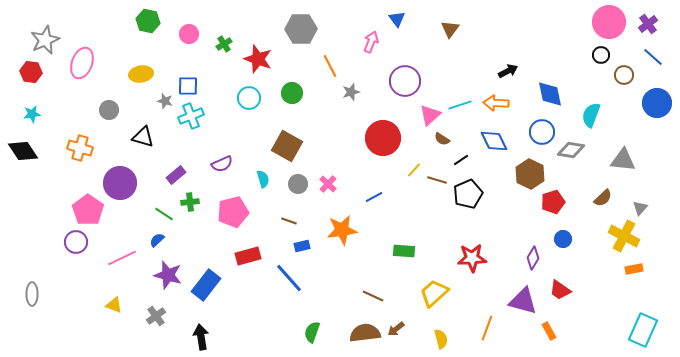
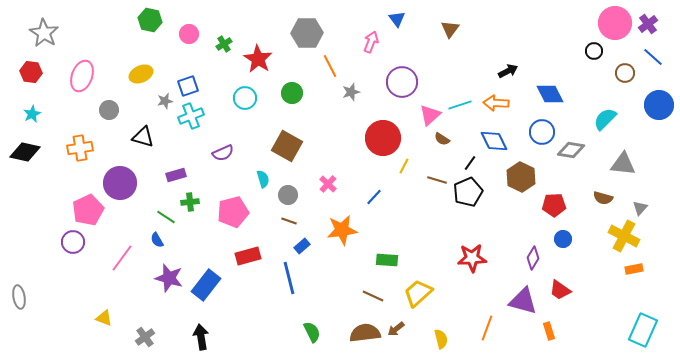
green hexagon at (148, 21): moved 2 px right, 1 px up
pink circle at (609, 22): moved 6 px right, 1 px down
gray hexagon at (301, 29): moved 6 px right, 4 px down
gray star at (45, 40): moved 1 px left, 7 px up; rotated 16 degrees counterclockwise
black circle at (601, 55): moved 7 px left, 4 px up
red star at (258, 59): rotated 12 degrees clockwise
pink ellipse at (82, 63): moved 13 px down
yellow ellipse at (141, 74): rotated 15 degrees counterclockwise
brown circle at (624, 75): moved 1 px right, 2 px up
purple circle at (405, 81): moved 3 px left, 1 px down
blue square at (188, 86): rotated 20 degrees counterclockwise
blue diamond at (550, 94): rotated 16 degrees counterclockwise
cyan circle at (249, 98): moved 4 px left
gray star at (165, 101): rotated 28 degrees counterclockwise
blue circle at (657, 103): moved 2 px right, 2 px down
cyan star at (32, 114): rotated 18 degrees counterclockwise
cyan semicircle at (591, 115): moved 14 px right, 4 px down; rotated 25 degrees clockwise
orange cross at (80, 148): rotated 25 degrees counterclockwise
black diamond at (23, 151): moved 2 px right, 1 px down; rotated 44 degrees counterclockwise
black line at (461, 160): moved 9 px right, 3 px down; rotated 21 degrees counterclockwise
gray triangle at (623, 160): moved 4 px down
purple semicircle at (222, 164): moved 1 px right, 11 px up
yellow line at (414, 170): moved 10 px left, 4 px up; rotated 14 degrees counterclockwise
brown hexagon at (530, 174): moved 9 px left, 3 px down
purple rectangle at (176, 175): rotated 24 degrees clockwise
gray circle at (298, 184): moved 10 px left, 11 px down
black pentagon at (468, 194): moved 2 px up
blue line at (374, 197): rotated 18 degrees counterclockwise
brown semicircle at (603, 198): rotated 60 degrees clockwise
red pentagon at (553, 202): moved 1 px right, 3 px down; rotated 15 degrees clockwise
pink pentagon at (88, 210): rotated 12 degrees clockwise
green line at (164, 214): moved 2 px right, 3 px down
blue semicircle at (157, 240): rotated 77 degrees counterclockwise
purple circle at (76, 242): moved 3 px left
blue rectangle at (302, 246): rotated 28 degrees counterclockwise
green rectangle at (404, 251): moved 17 px left, 9 px down
pink line at (122, 258): rotated 28 degrees counterclockwise
purple star at (168, 275): moved 1 px right, 3 px down
blue line at (289, 278): rotated 28 degrees clockwise
yellow trapezoid at (434, 293): moved 16 px left
gray ellipse at (32, 294): moved 13 px left, 3 px down; rotated 10 degrees counterclockwise
yellow triangle at (114, 305): moved 10 px left, 13 px down
gray cross at (156, 316): moved 11 px left, 21 px down
orange rectangle at (549, 331): rotated 12 degrees clockwise
green semicircle at (312, 332): rotated 135 degrees clockwise
